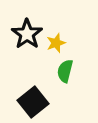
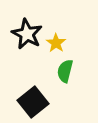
black star: rotated 8 degrees counterclockwise
yellow star: rotated 18 degrees counterclockwise
